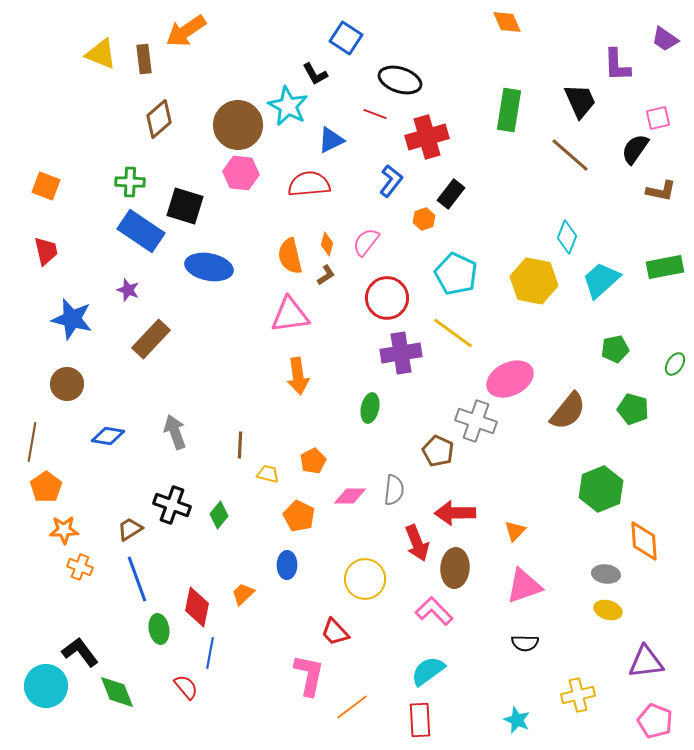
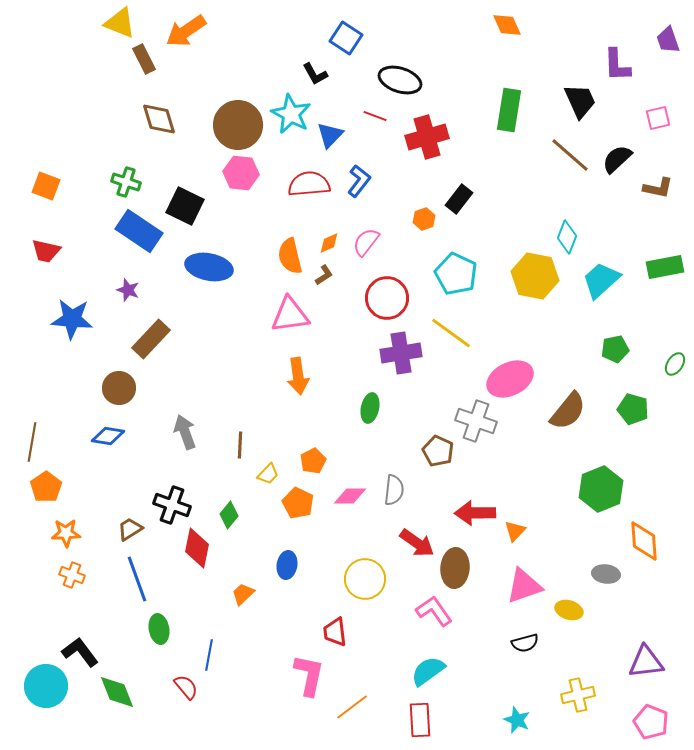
orange diamond at (507, 22): moved 3 px down
purple trapezoid at (665, 39): moved 3 px right, 1 px down; rotated 36 degrees clockwise
yellow triangle at (101, 54): moved 19 px right, 31 px up
brown rectangle at (144, 59): rotated 20 degrees counterclockwise
cyan star at (288, 106): moved 3 px right, 8 px down
red line at (375, 114): moved 2 px down
brown diamond at (159, 119): rotated 66 degrees counterclockwise
blue triangle at (331, 140): moved 1 px left, 5 px up; rotated 20 degrees counterclockwise
black semicircle at (635, 149): moved 18 px left, 10 px down; rotated 12 degrees clockwise
blue L-shape at (391, 181): moved 32 px left
green cross at (130, 182): moved 4 px left; rotated 16 degrees clockwise
brown L-shape at (661, 191): moved 3 px left, 3 px up
black rectangle at (451, 194): moved 8 px right, 5 px down
black square at (185, 206): rotated 9 degrees clockwise
blue rectangle at (141, 231): moved 2 px left
orange diamond at (327, 244): moved 2 px right, 1 px up; rotated 50 degrees clockwise
red trapezoid at (46, 251): rotated 116 degrees clockwise
brown L-shape at (326, 275): moved 2 px left
yellow hexagon at (534, 281): moved 1 px right, 5 px up
blue star at (72, 319): rotated 9 degrees counterclockwise
yellow line at (453, 333): moved 2 px left
brown circle at (67, 384): moved 52 px right, 4 px down
gray arrow at (175, 432): moved 10 px right
yellow trapezoid at (268, 474): rotated 120 degrees clockwise
red arrow at (455, 513): moved 20 px right
green diamond at (219, 515): moved 10 px right
orange pentagon at (299, 516): moved 1 px left, 13 px up
orange star at (64, 530): moved 2 px right, 3 px down
red arrow at (417, 543): rotated 33 degrees counterclockwise
blue ellipse at (287, 565): rotated 8 degrees clockwise
orange cross at (80, 567): moved 8 px left, 8 px down
red diamond at (197, 607): moved 59 px up
yellow ellipse at (608, 610): moved 39 px left
pink L-shape at (434, 611): rotated 9 degrees clockwise
red trapezoid at (335, 632): rotated 36 degrees clockwise
black semicircle at (525, 643): rotated 16 degrees counterclockwise
blue line at (210, 653): moved 1 px left, 2 px down
pink pentagon at (655, 721): moved 4 px left, 1 px down
